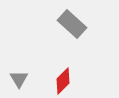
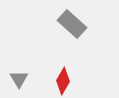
red diamond: rotated 16 degrees counterclockwise
